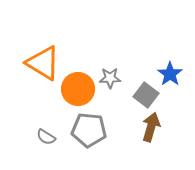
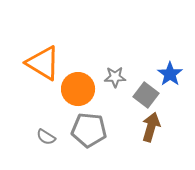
gray star: moved 5 px right, 1 px up
